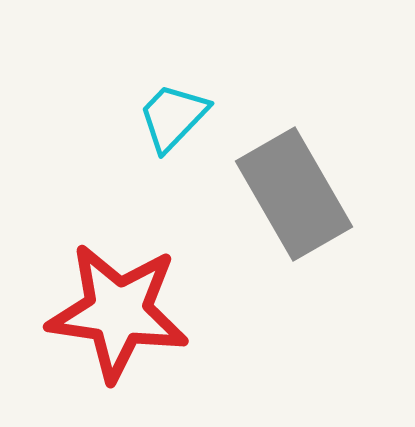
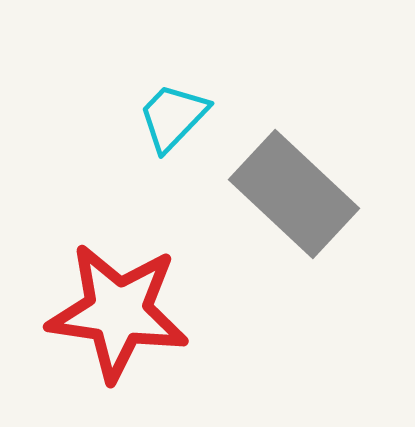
gray rectangle: rotated 17 degrees counterclockwise
